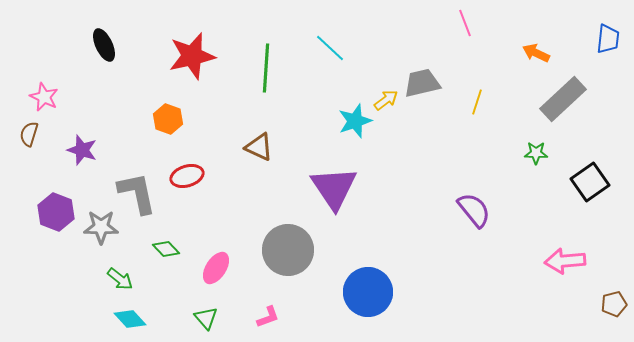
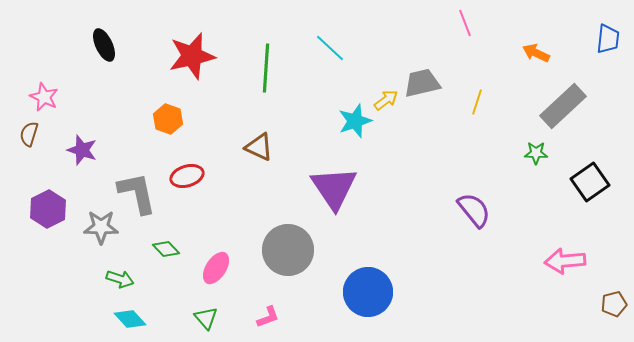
gray rectangle: moved 7 px down
purple hexagon: moved 8 px left, 3 px up; rotated 12 degrees clockwise
green arrow: rotated 20 degrees counterclockwise
